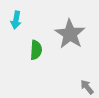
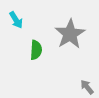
cyan arrow: rotated 42 degrees counterclockwise
gray star: rotated 8 degrees clockwise
